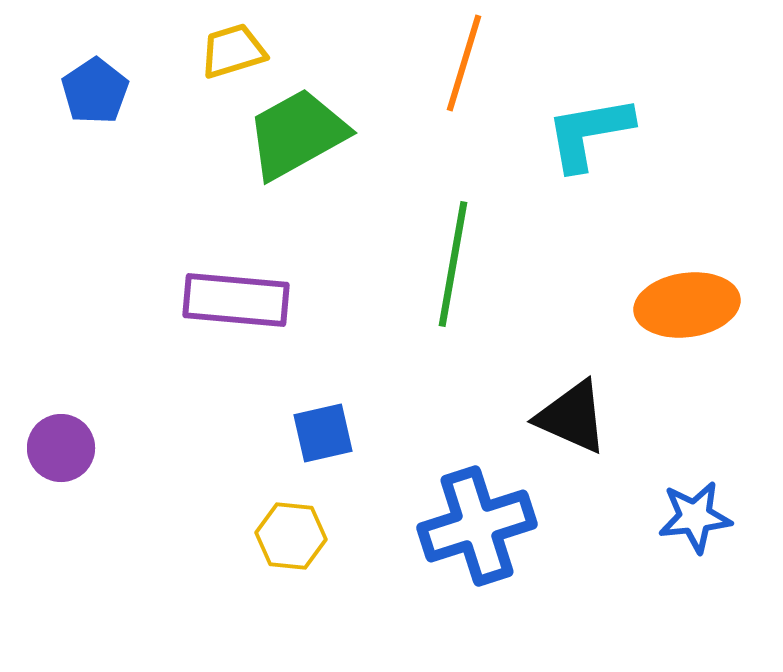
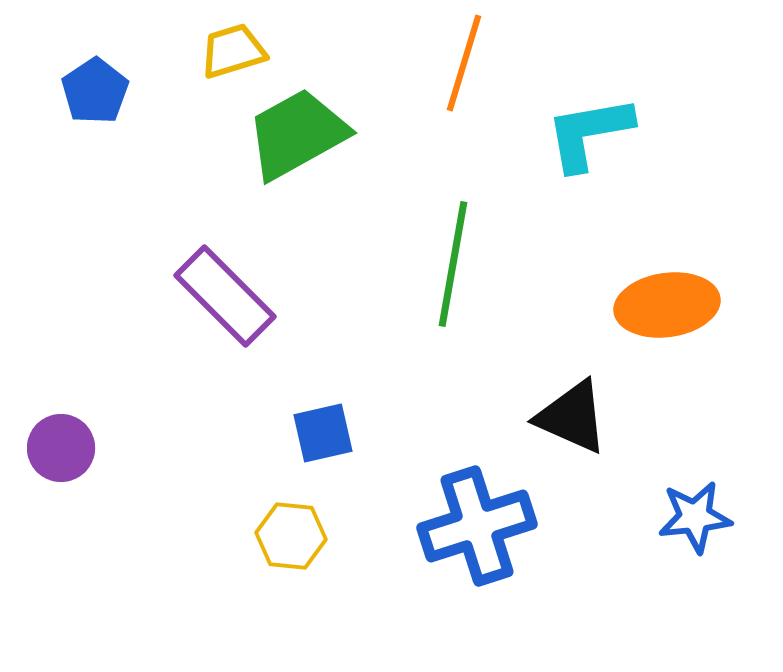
purple rectangle: moved 11 px left, 4 px up; rotated 40 degrees clockwise
orange ellipse: moved 20 px left
